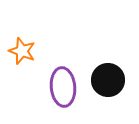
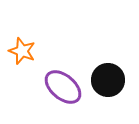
purple ellipse: rotated 45 degrees counterclockwise
